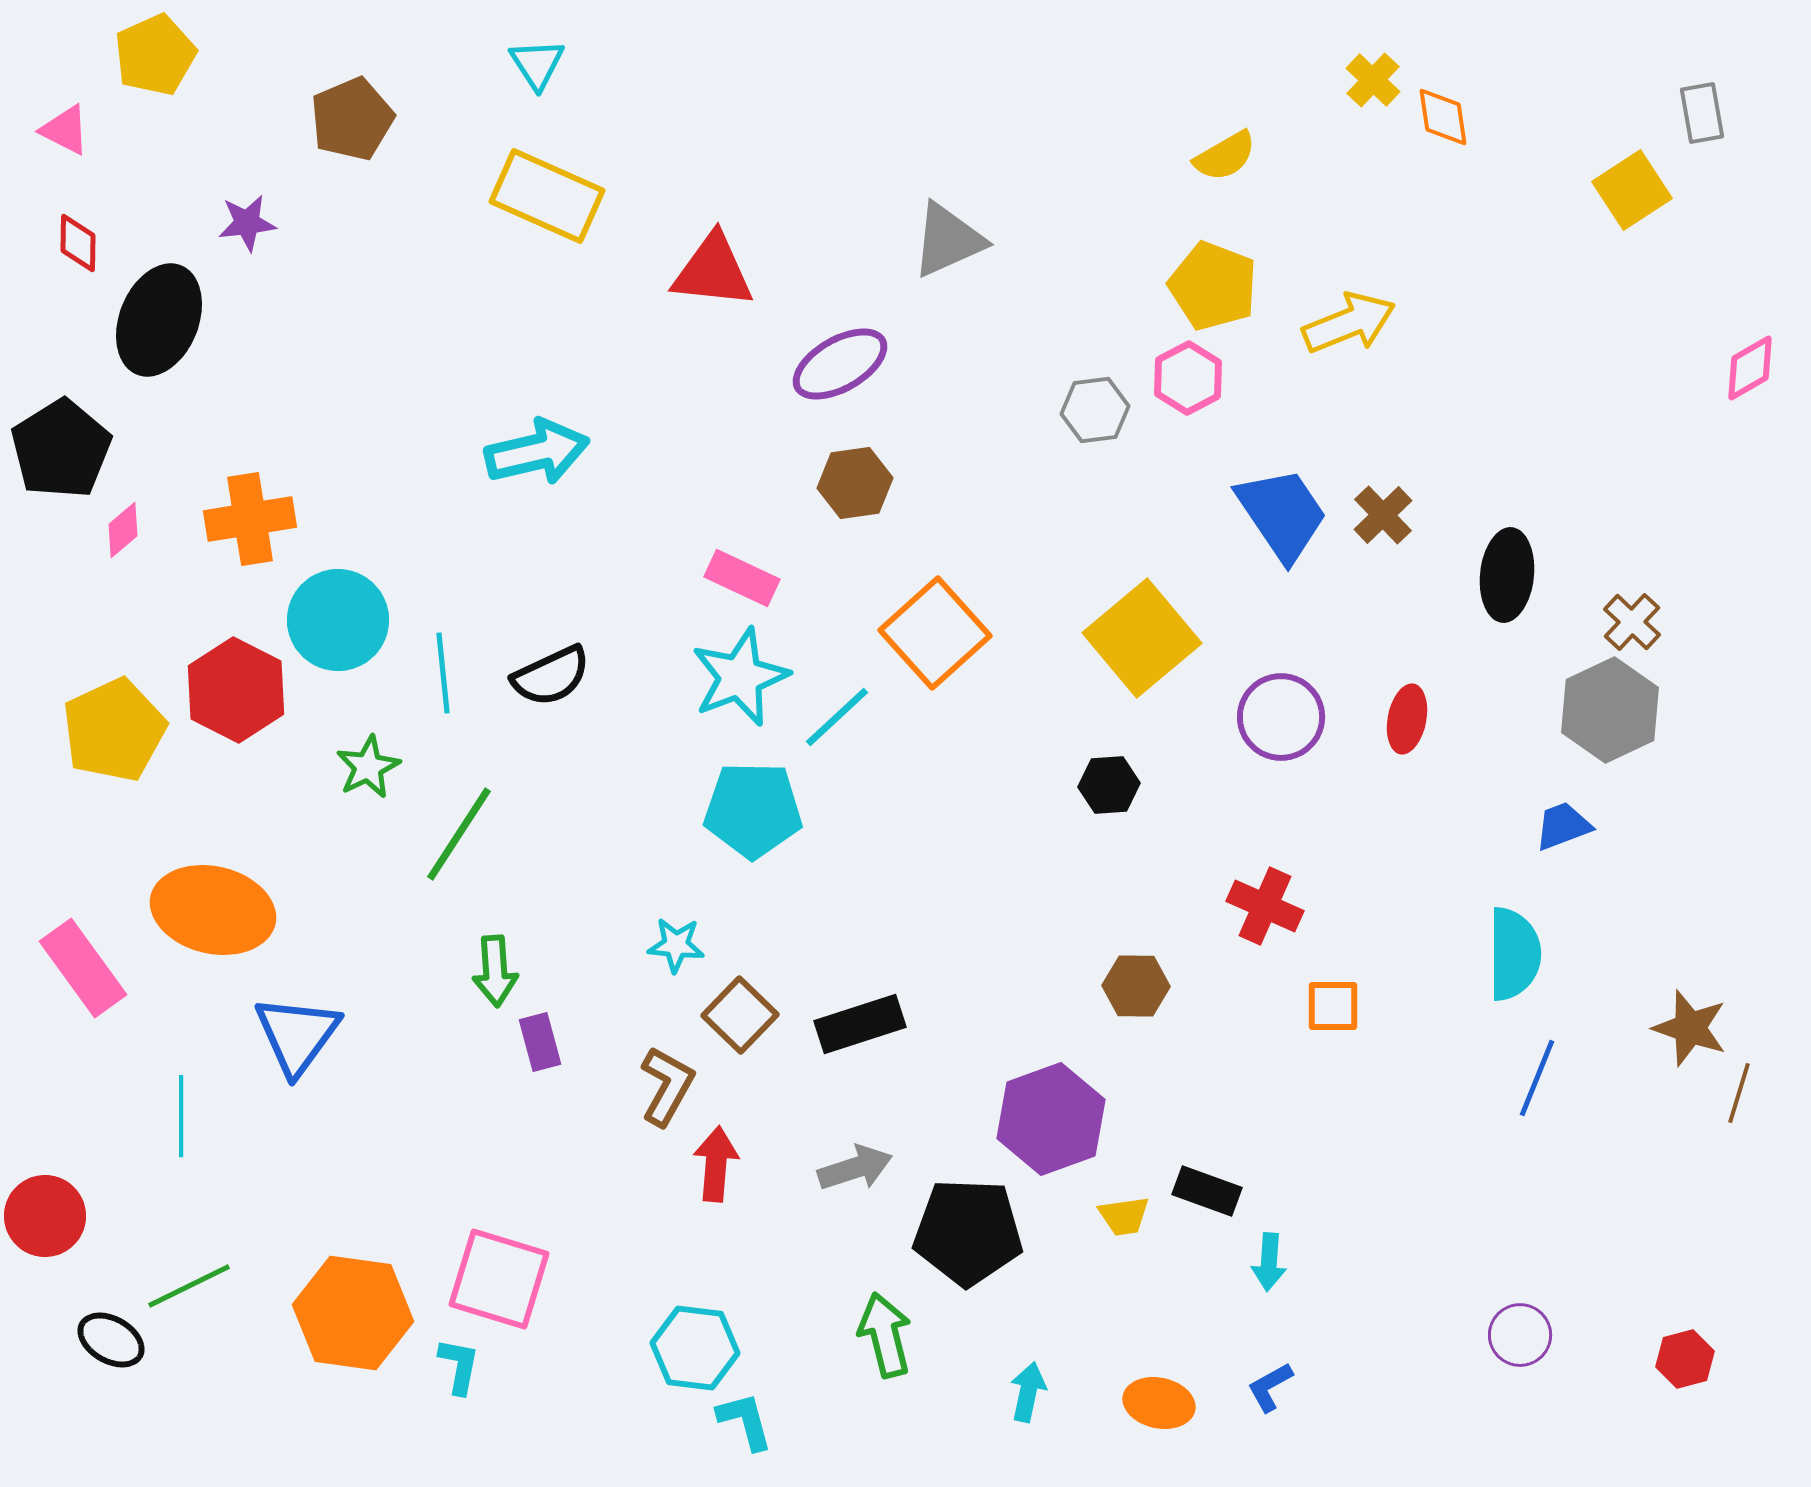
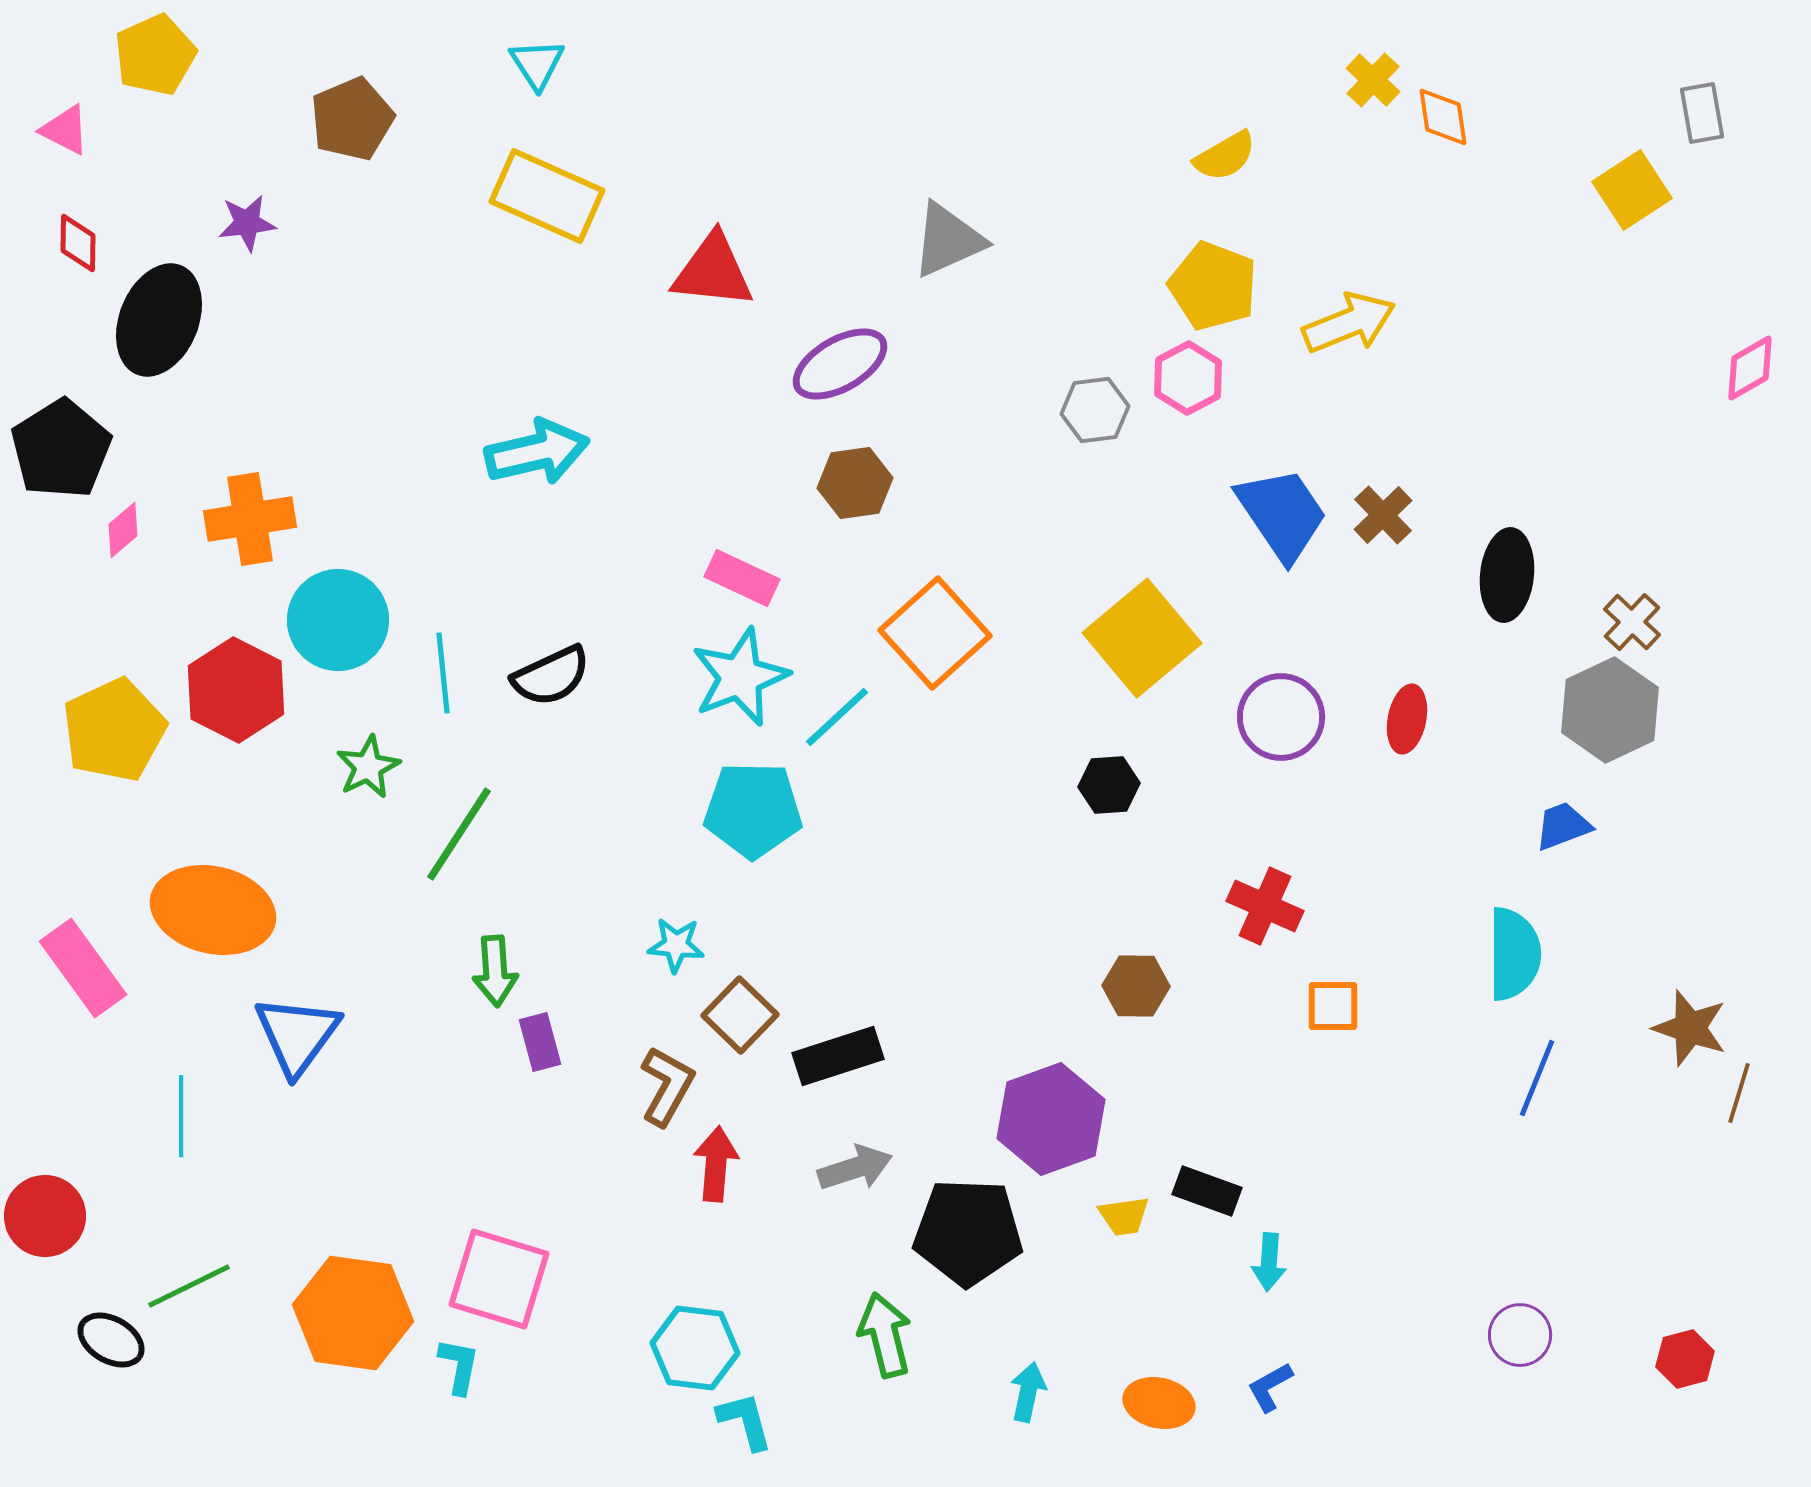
black rectangle at (860, 1024): moved 22 px left, 32 px down
